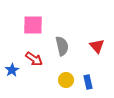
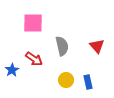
pink square: moved 2 px up
